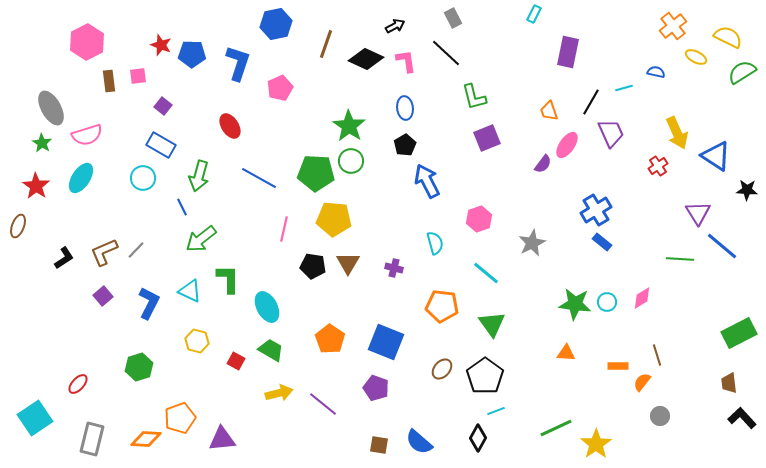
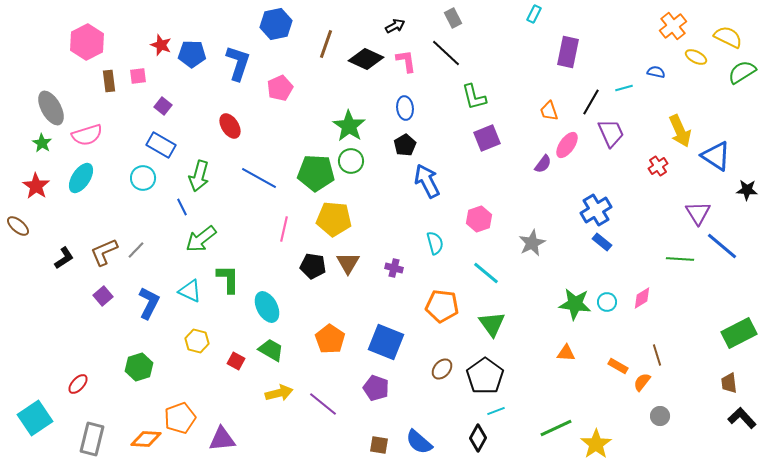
yellow arrow at (677, 133): moved 3 px right, 2 px up
brown ellipse at (18, 226): rotated 70 degrees counterclockwise
orange rectangle at (618, 366): rotated 30 degrees clockwise
